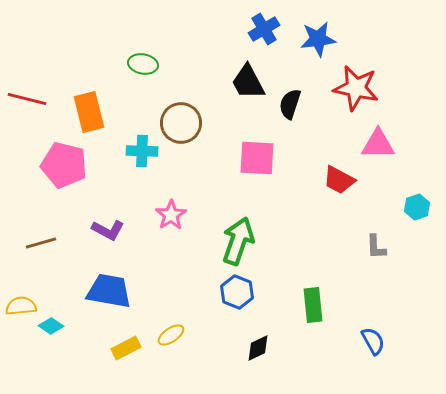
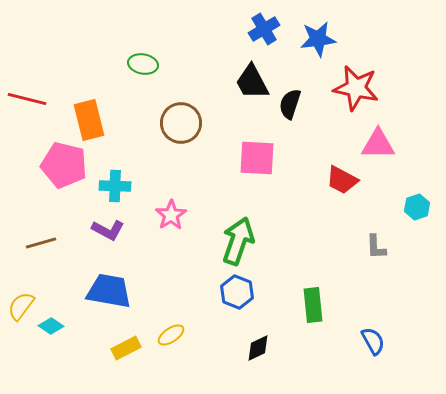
black trapezoid: moved 4 px right
orange rectangle: moved 8 px down
cyan cross: moved 27 px left, 35 px down
red trapezoid: moved 3 px right
yellow semicircle: rotated 48 degrees counterclockwise
